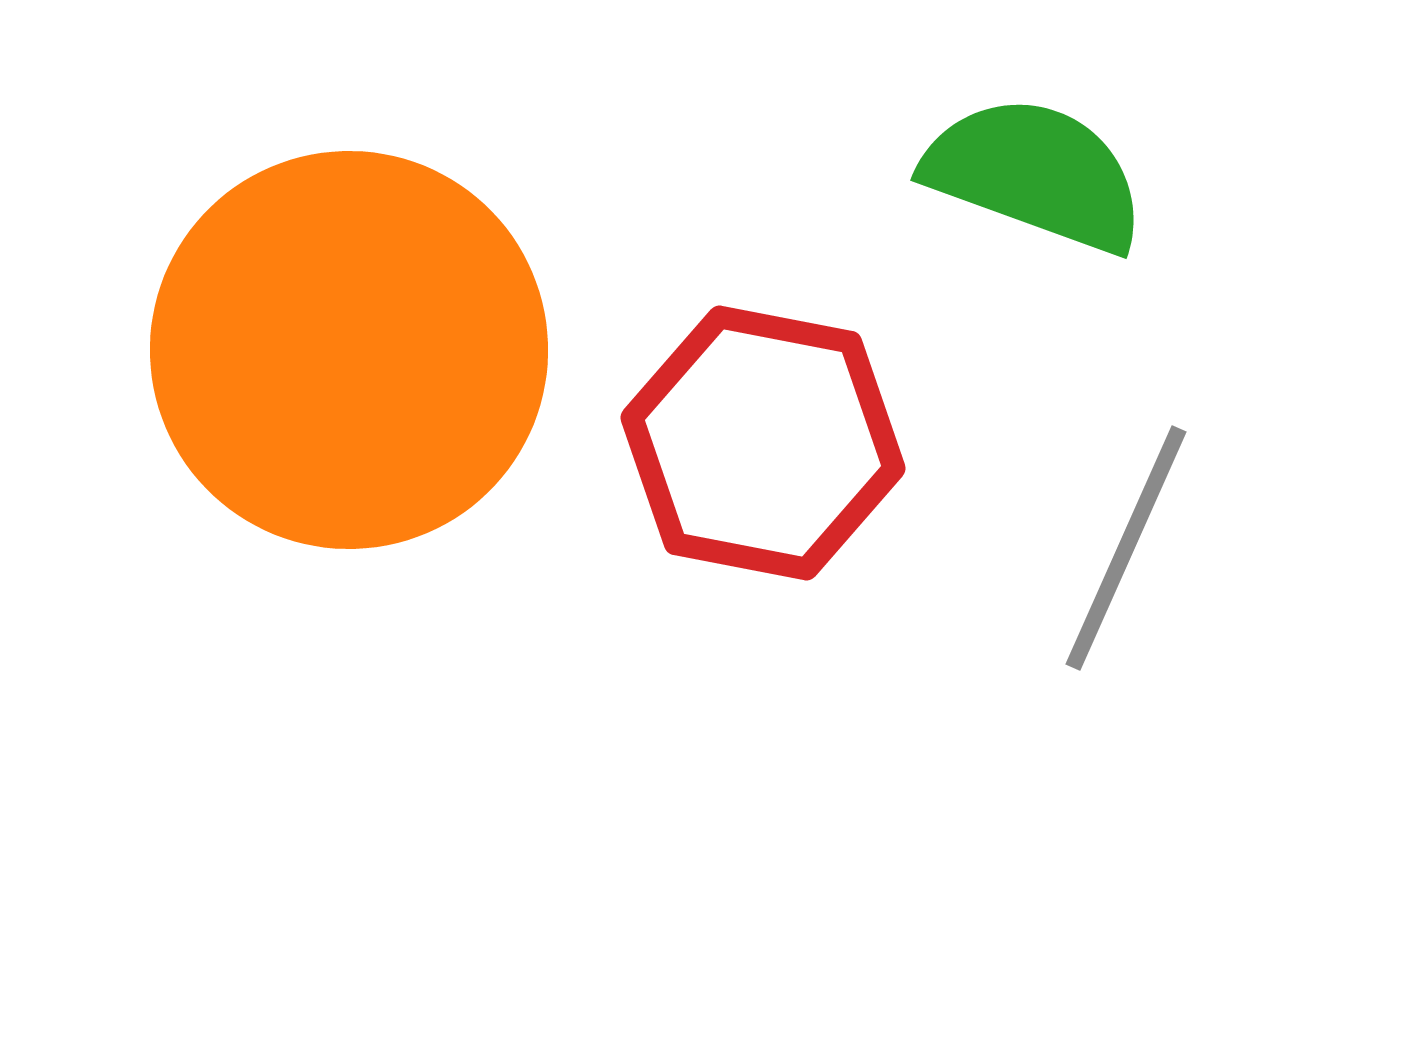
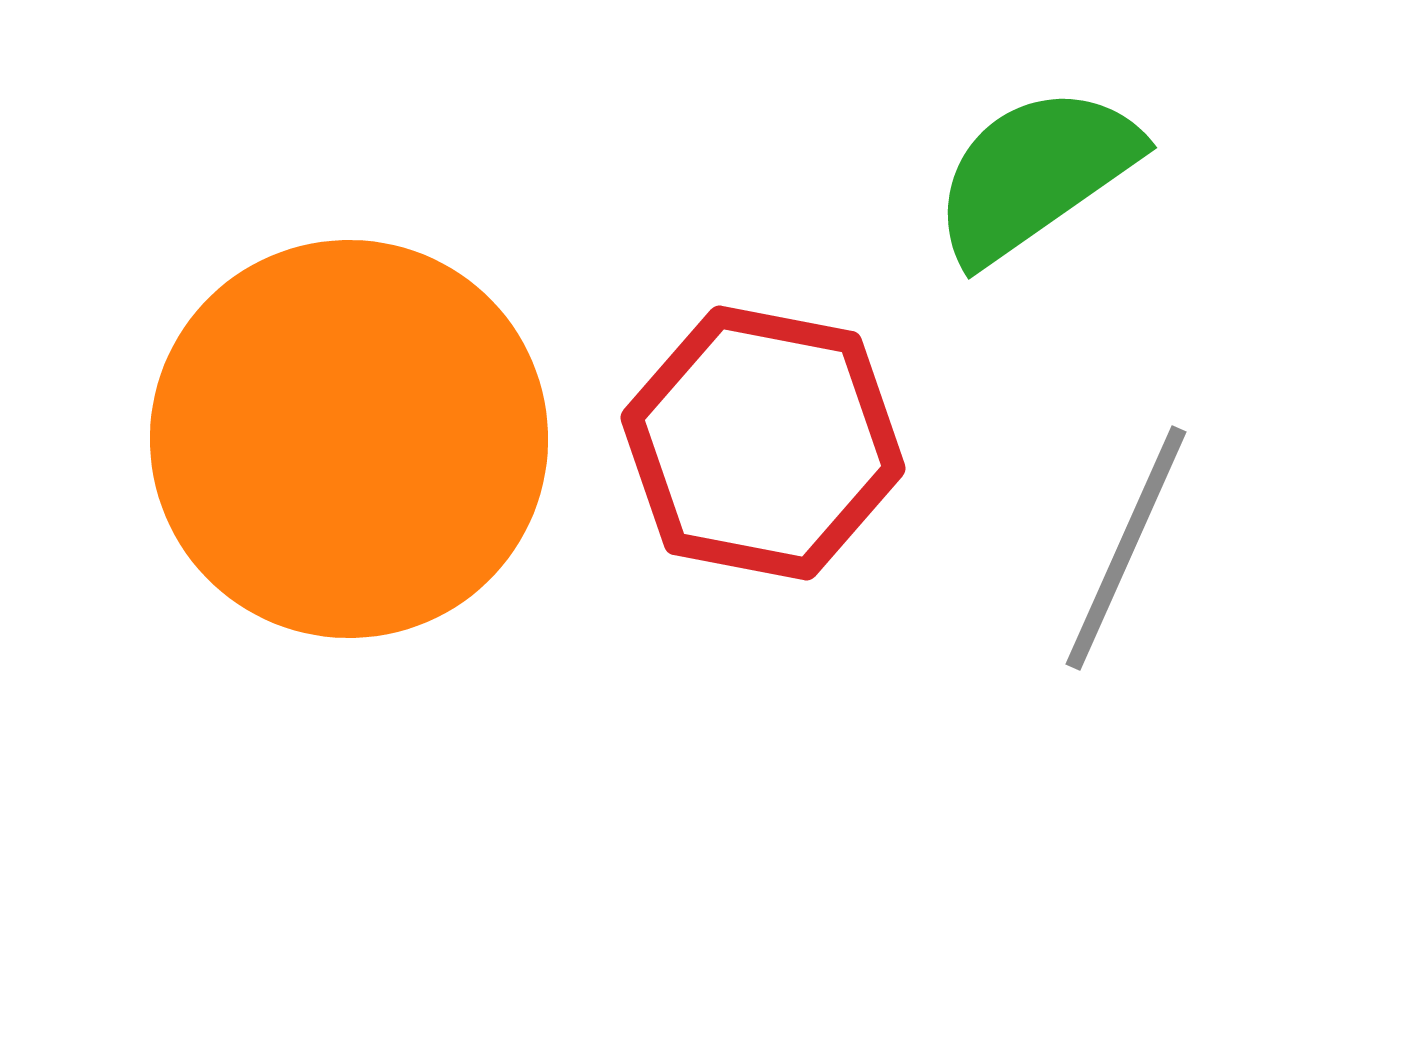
green semicircle: rotated 55 degrees counterclockwise
orange circle: moved 89 px down
